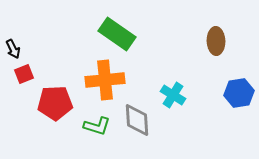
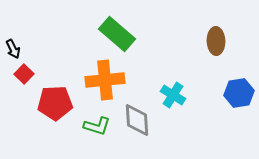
green rectangle: rotated 6 degrees clockwise
red square: rotated 24 degrees counterclockwise
